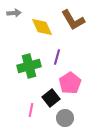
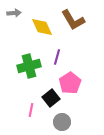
gray circle: moved 3 px left, 4 px down
